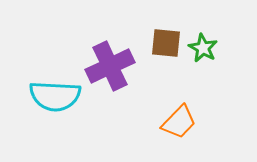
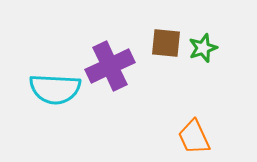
green star: rotated 24 degrees clockwise
cyan semicircle: moved 7 px up
orange trapezoid: moved 15 px right, 15 px down; rotated 111 degrees clockwise
